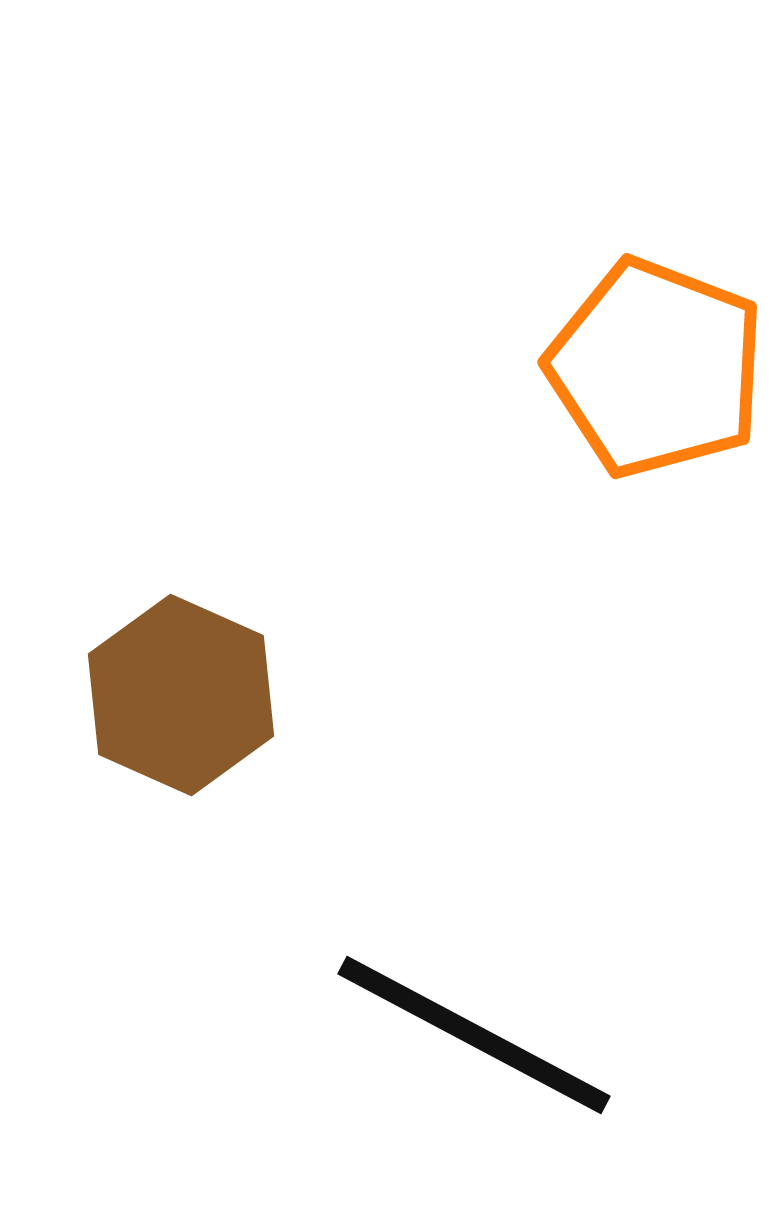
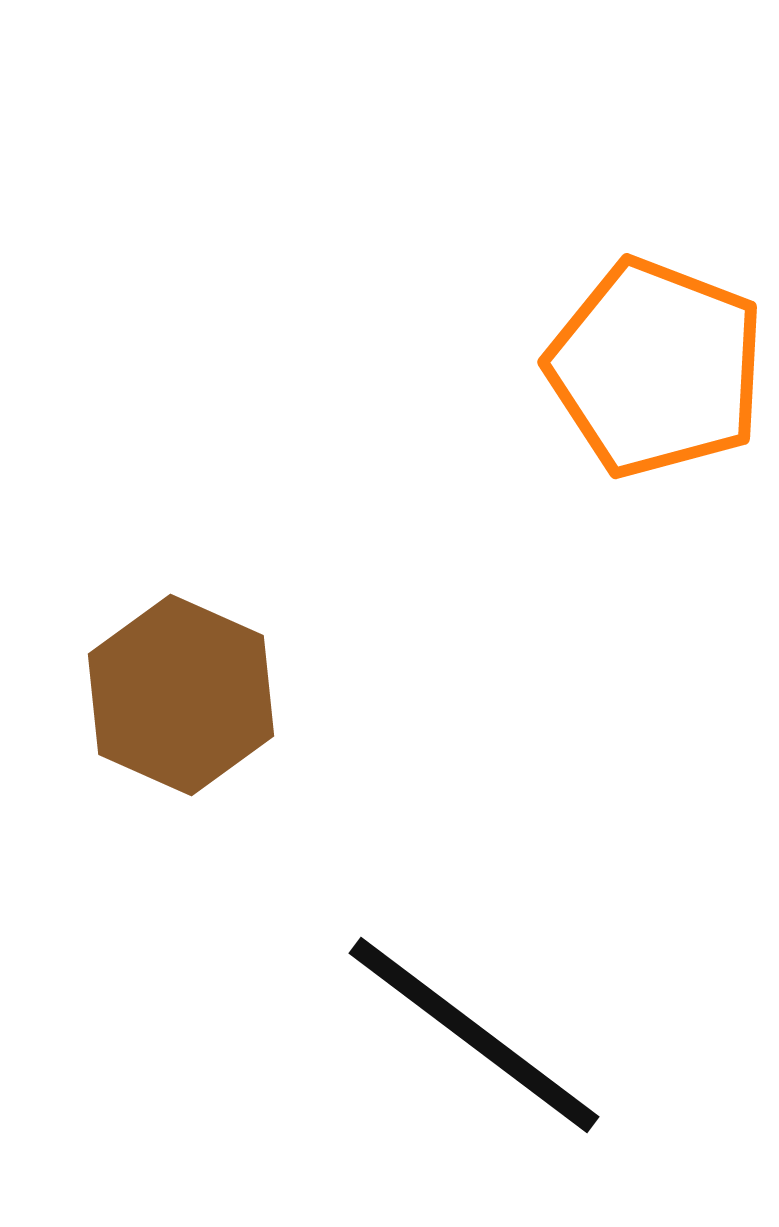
black line: rotated 9 degrees clockwise
